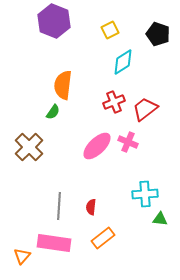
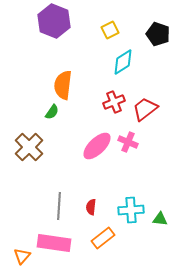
green semicircle: moved 1 px left
cyan cross: moved 14 px left, 16 px down
